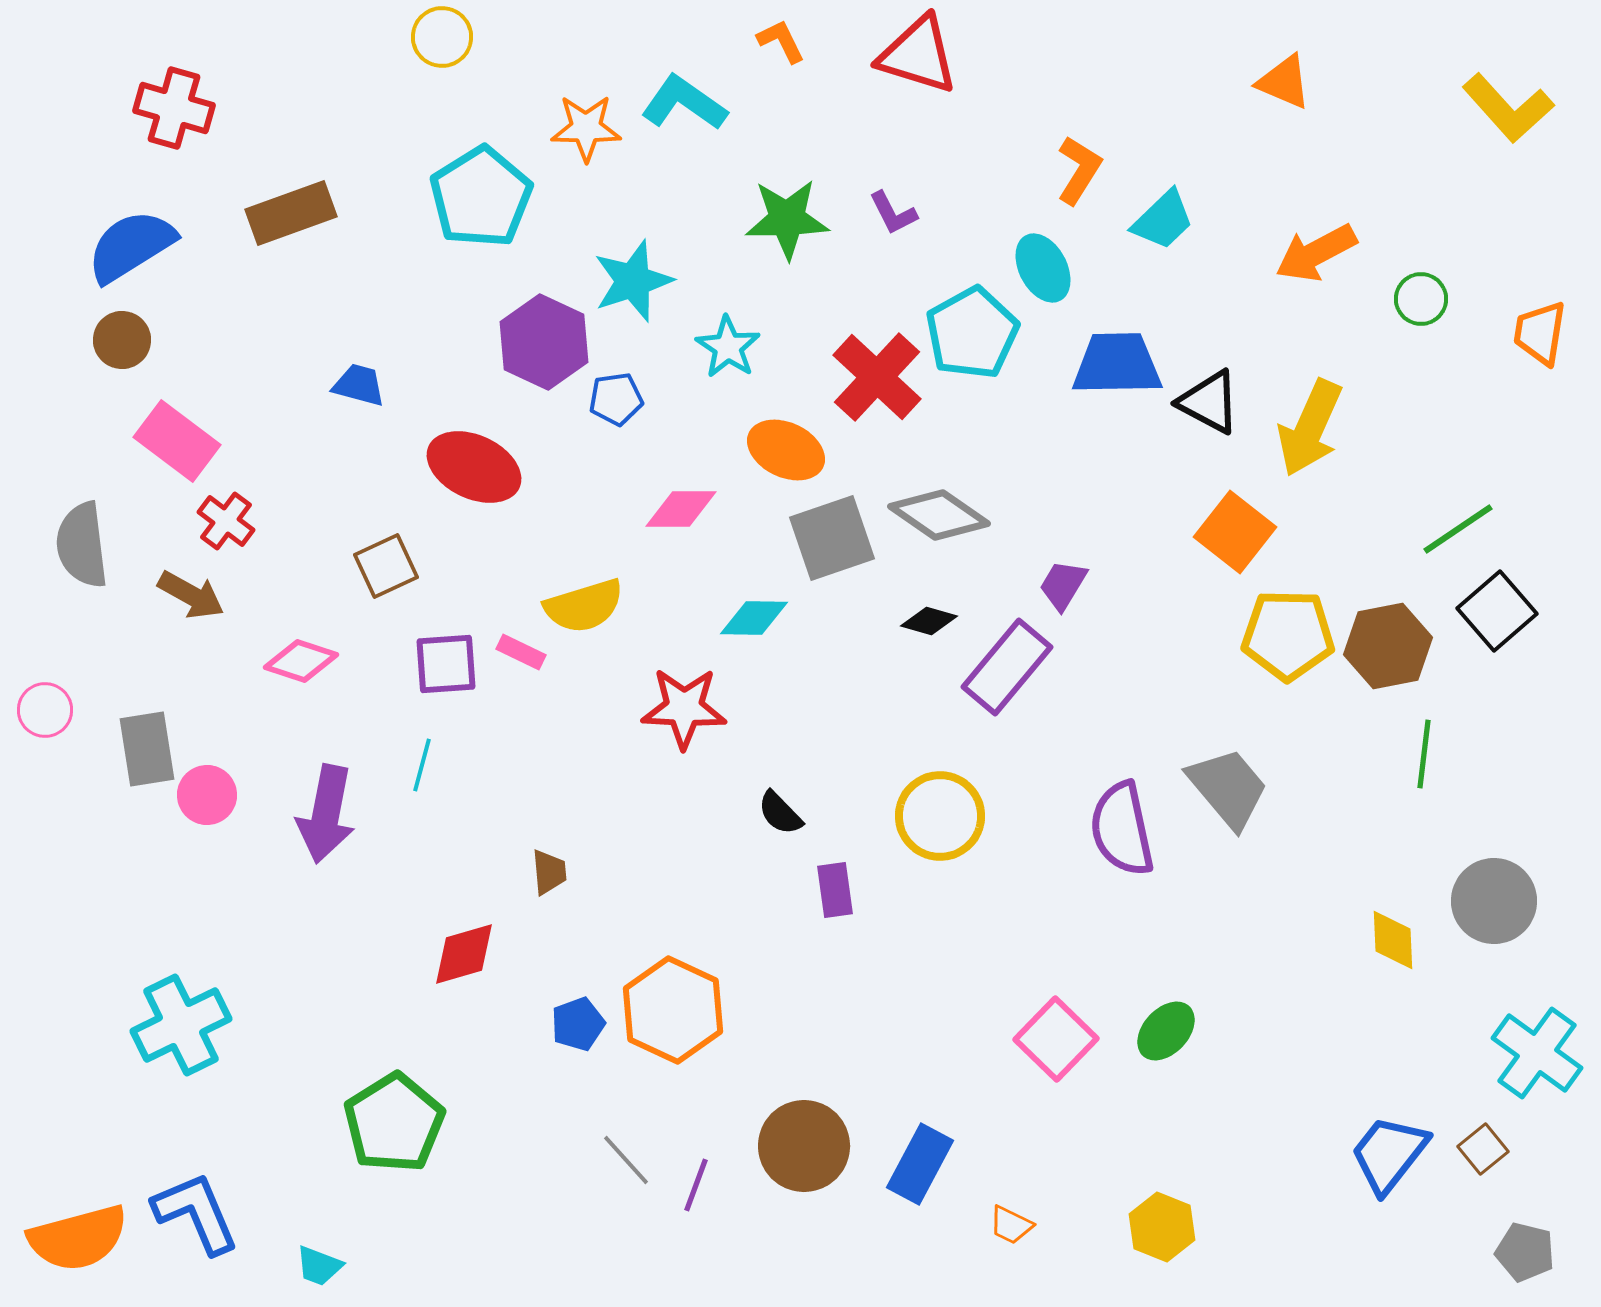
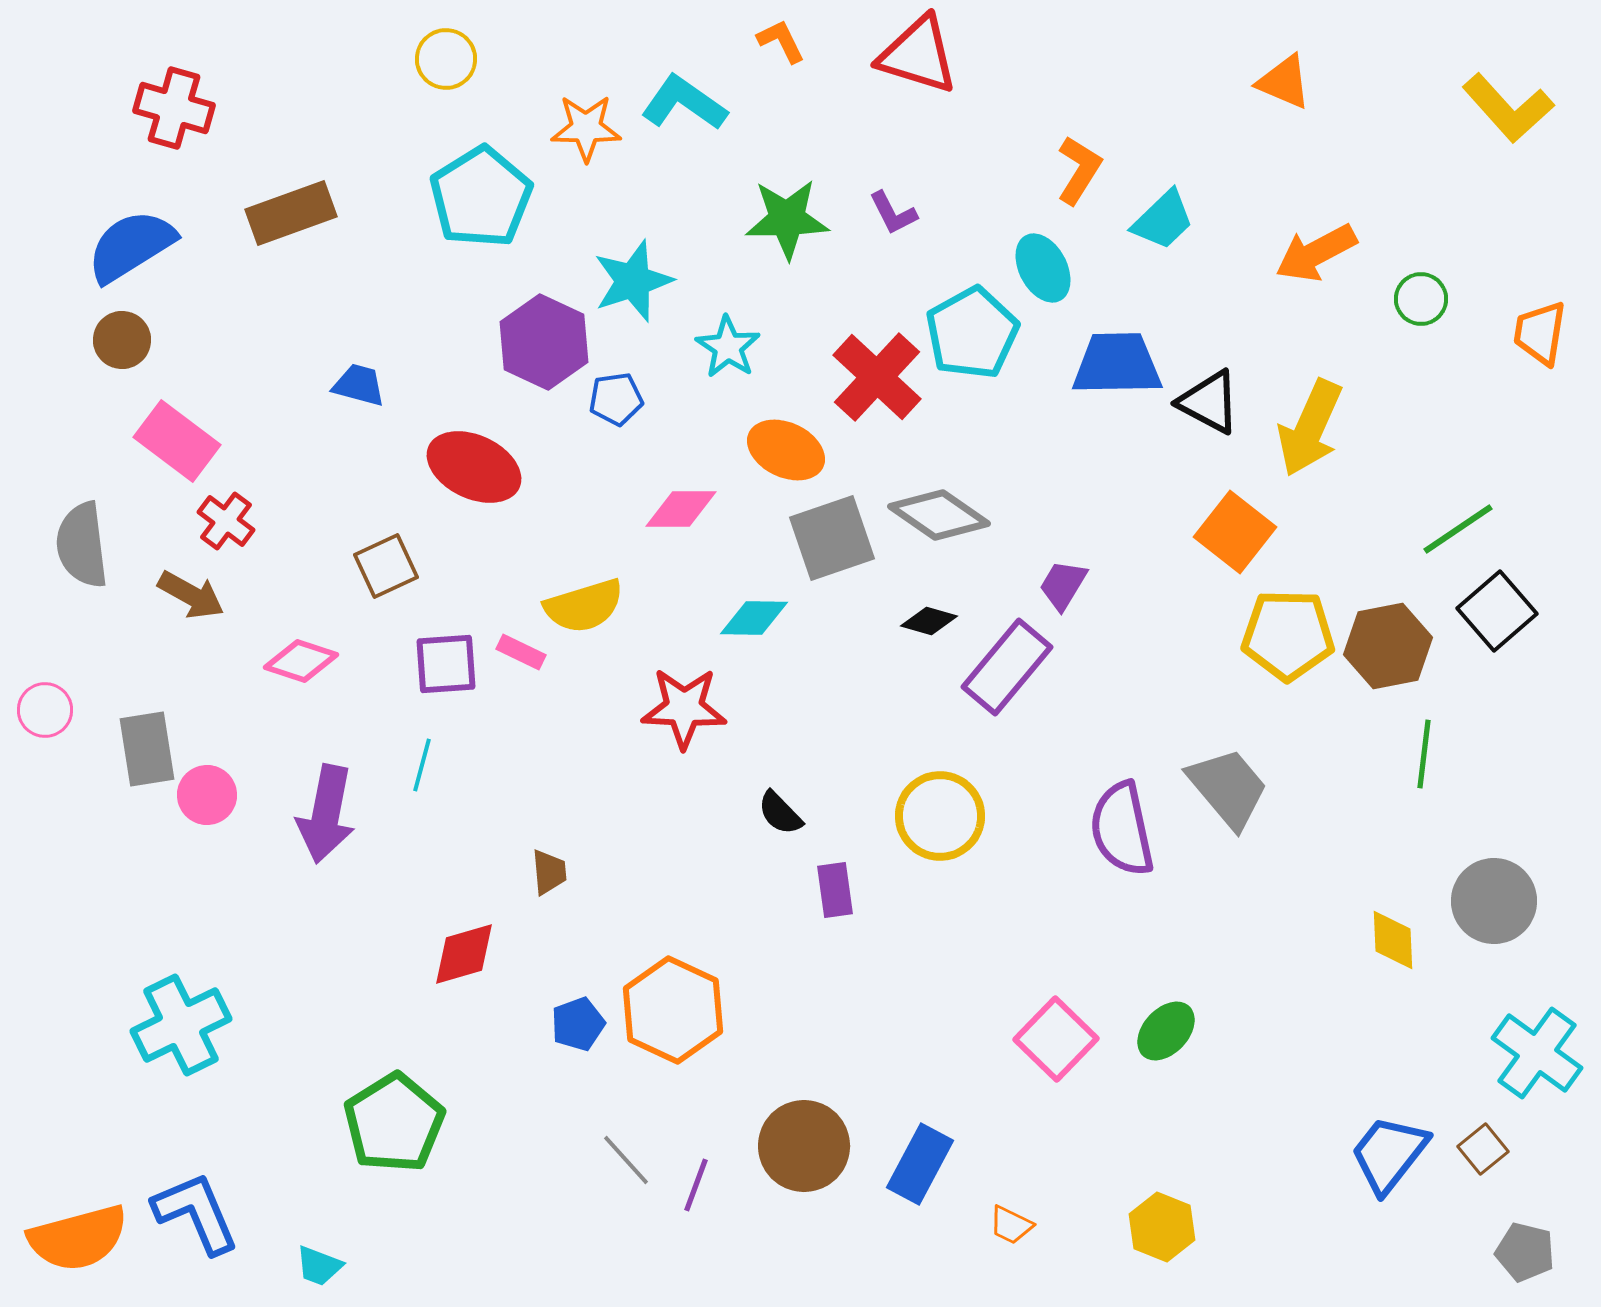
yellow circle at (442, 37): moved 4 px right, 22 px down
